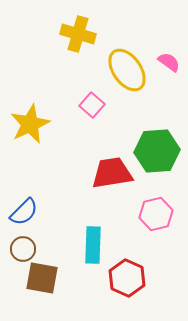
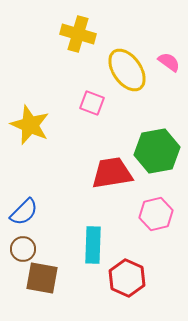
pink square: moved 2 px up; rotated 20 degrees counterclockwise
yellow star: moved 1 px down; rotated 24 degrees counterclockwise
green hexagon: rotated 6 degrees counterclockwise
